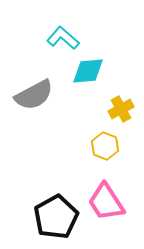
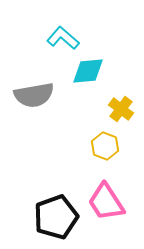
gray semicircle: rotated 18 degrees clockwise
yellow cross: rotated 25 degrees counterclockwise
black pentagon: rotated 9 degrees clockwise
